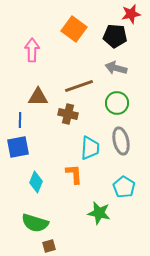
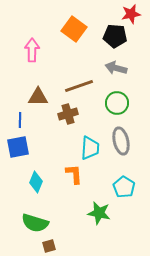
brown cross: rotated 30 degrees counterclockwise
